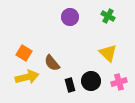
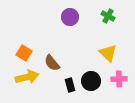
pink cross: moved 3 px up; rotated 14 degrees clockwise
